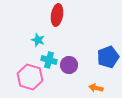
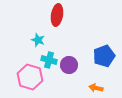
blue pentagon: moved 4 px left, 1 px up
